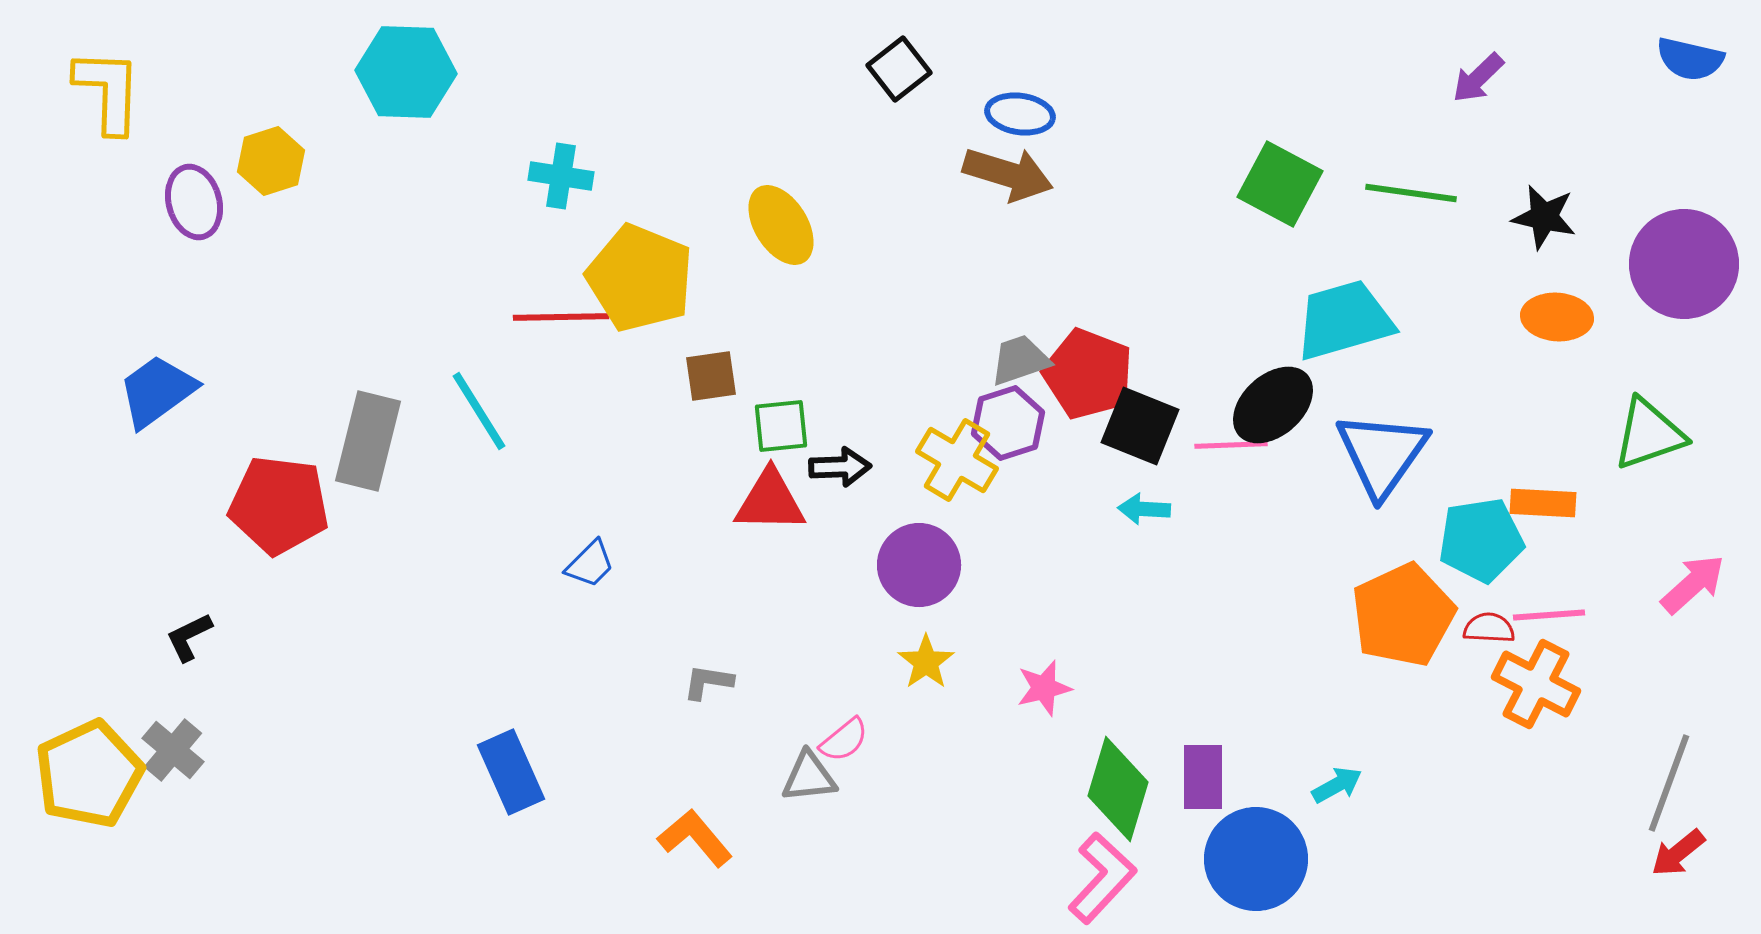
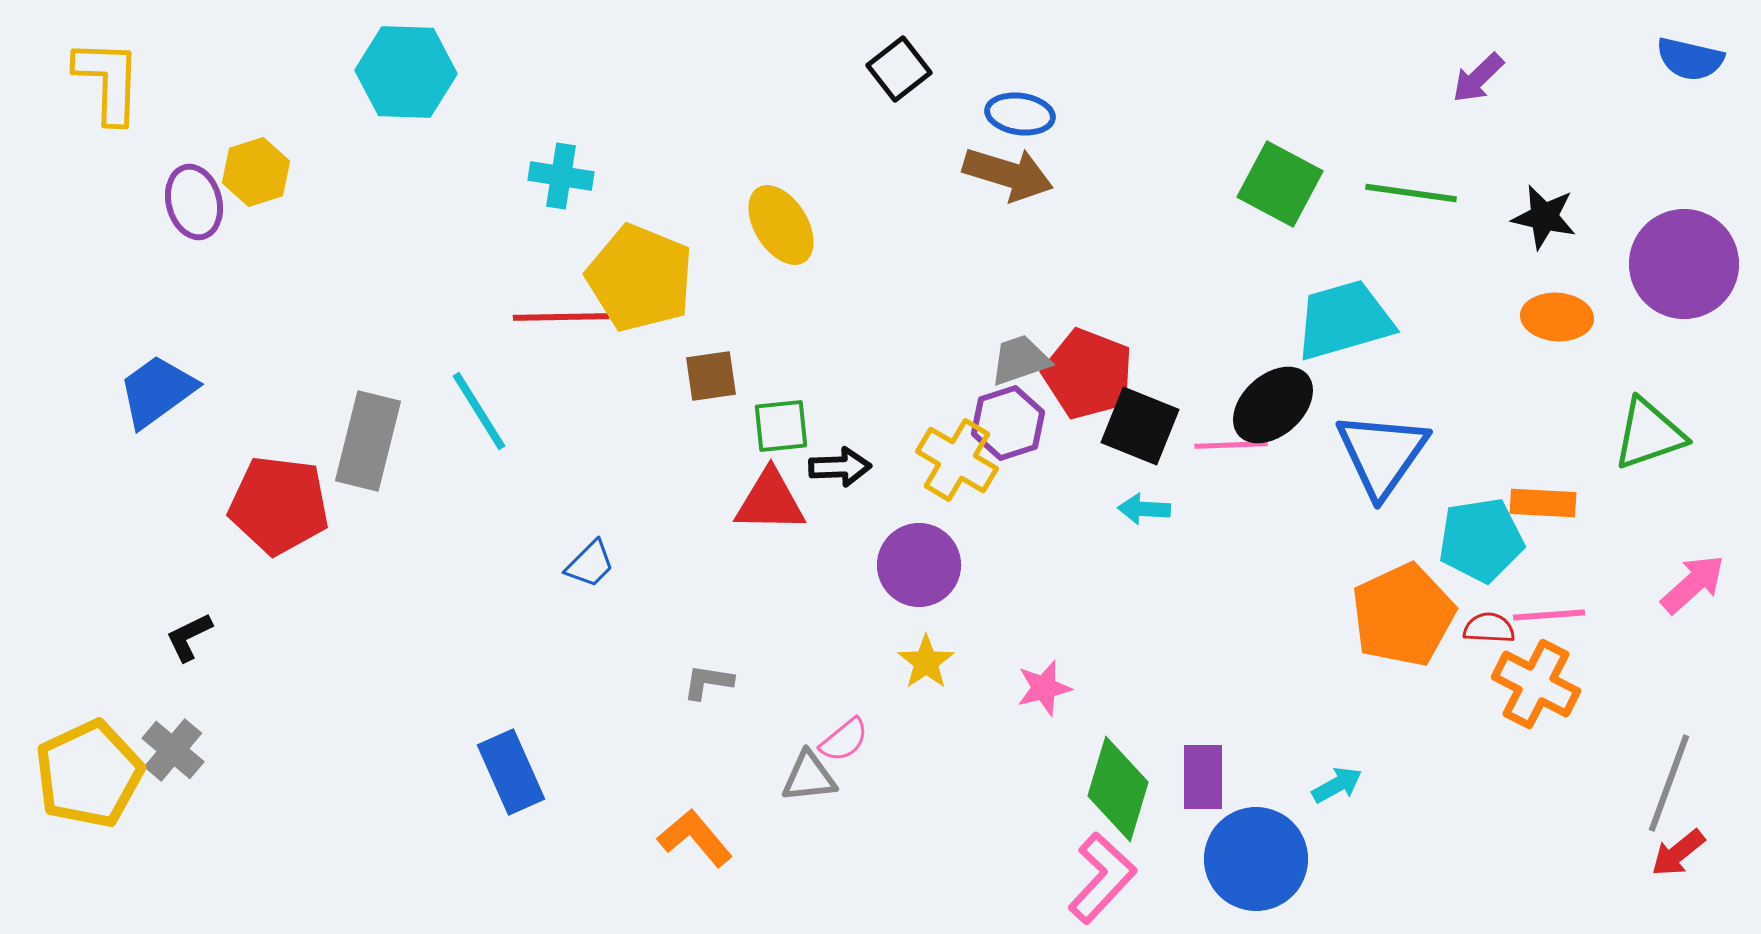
yellow L-shape at (108, 91): moved 10 px up
yellow hexagon at (271, 161): moved 15 px left, 11 px down
